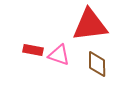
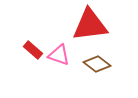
red rectangle: rotated 30 degrees clockwise
brown diamond: rotated 52 degrees counterclockwise
